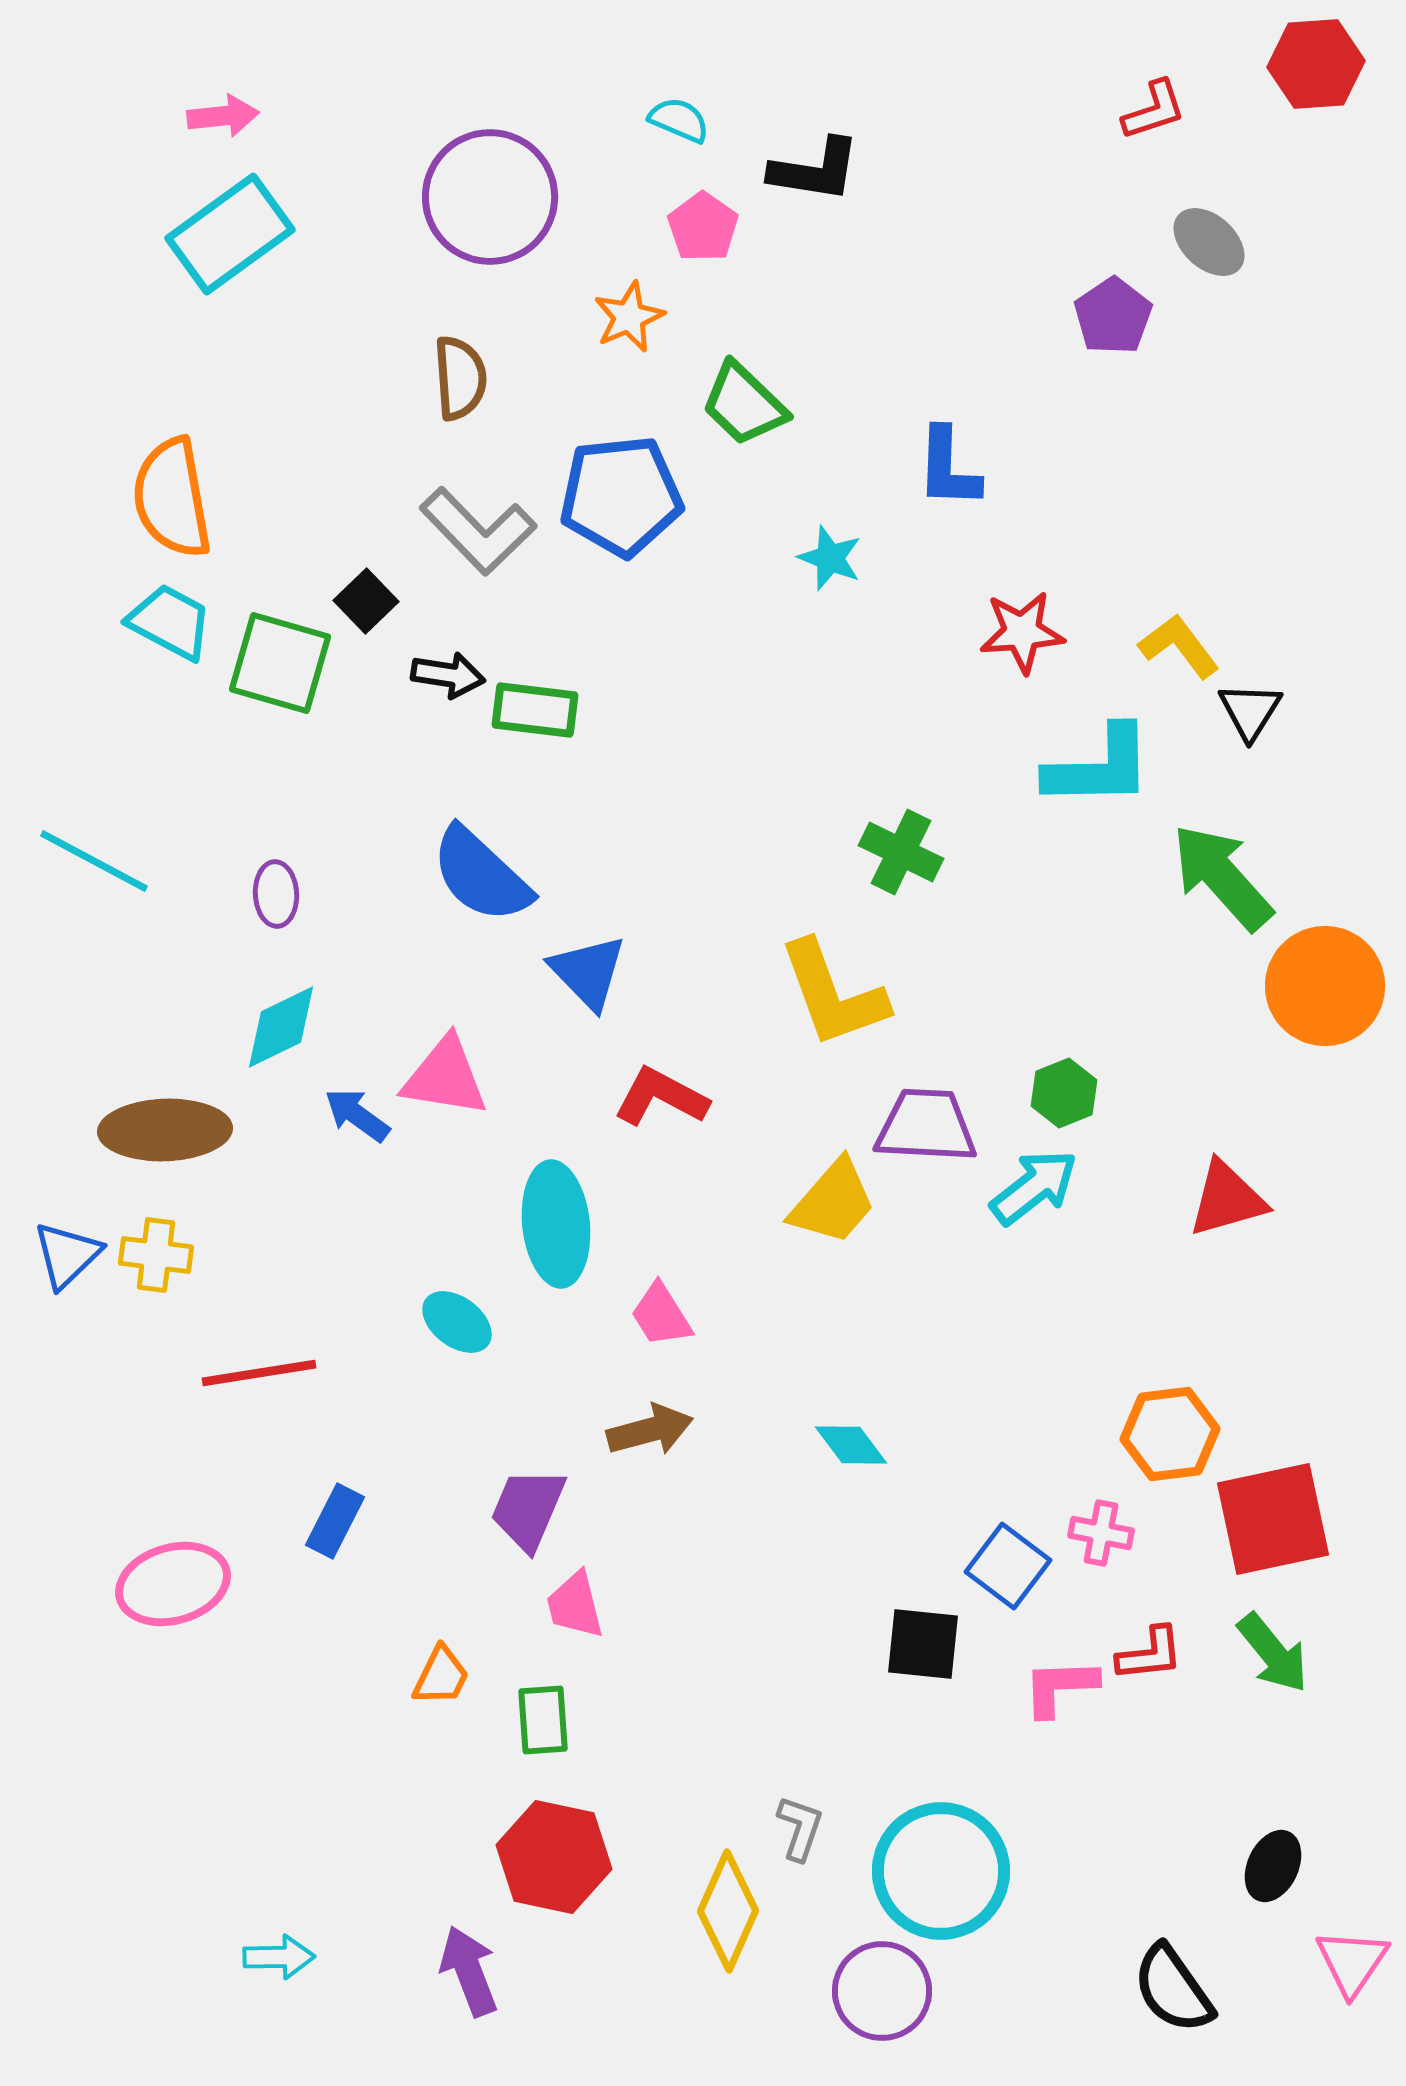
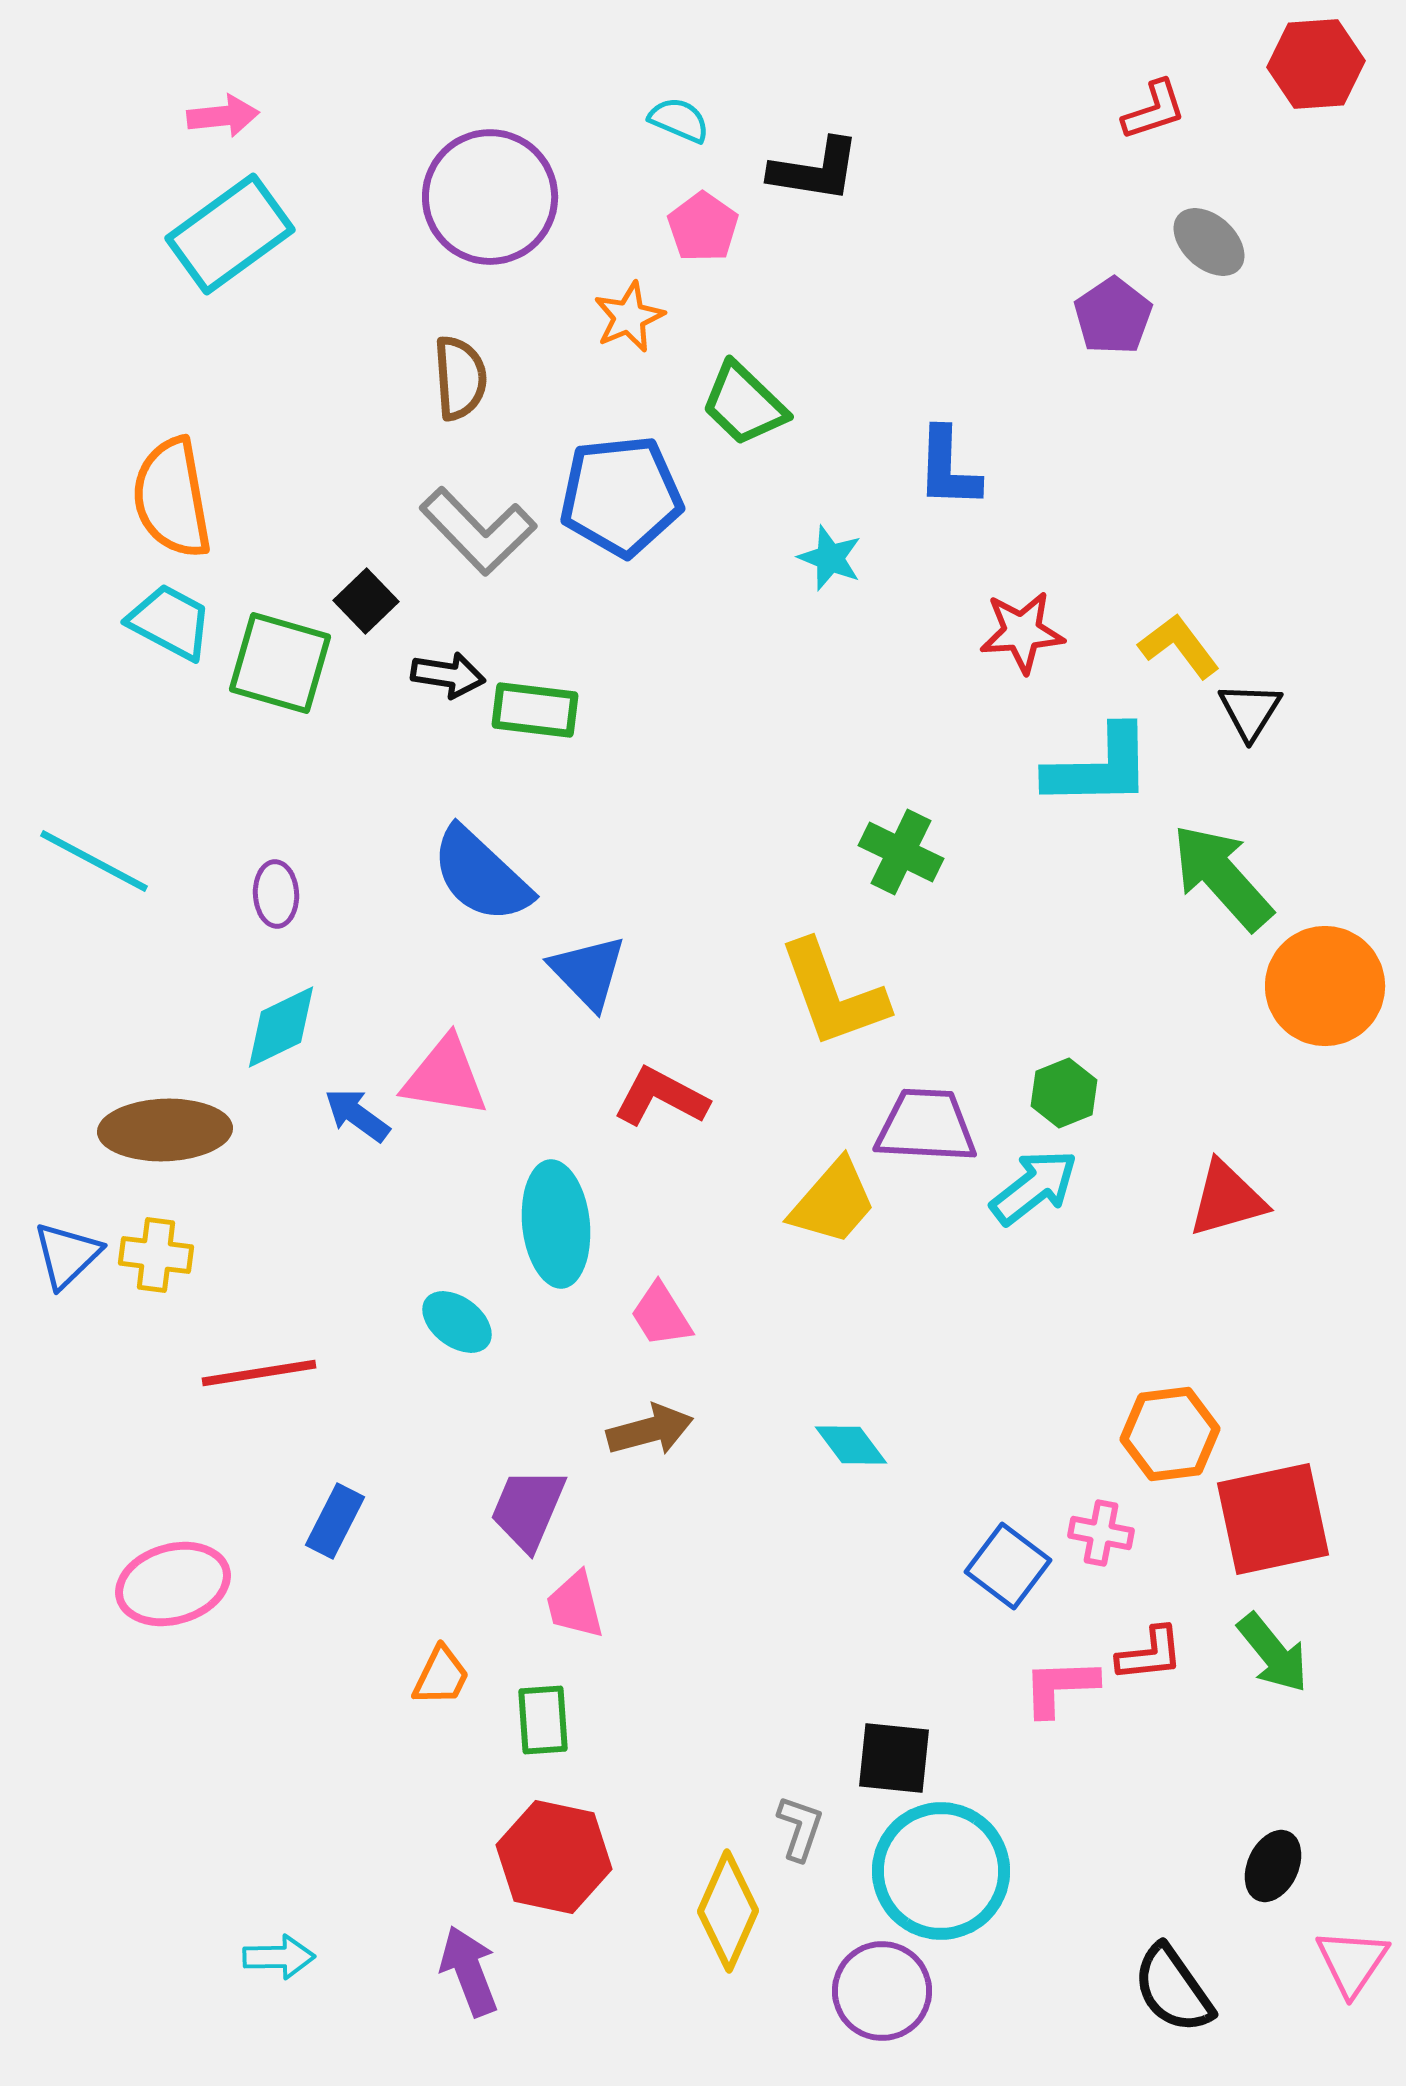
black square at (923, 1644): moved 29 px left, 114 px down
